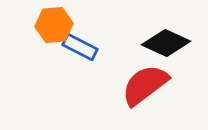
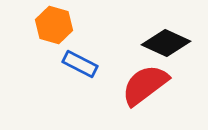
orange hexagon: rotated 21 degrees clockwise
blue rectangle: moved 17 px down
